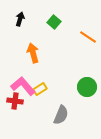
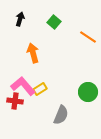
green circle: moved 1 px right, 5 px down
